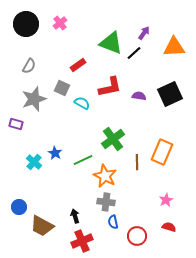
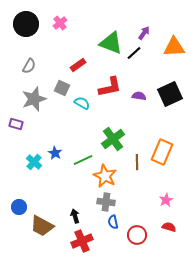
red circle: moved 1 px up
